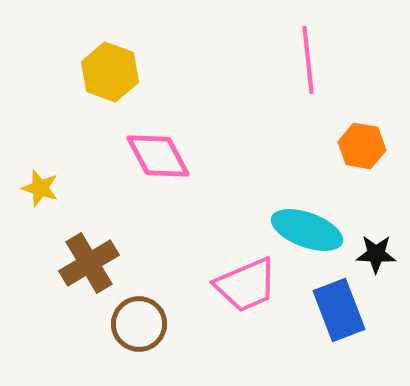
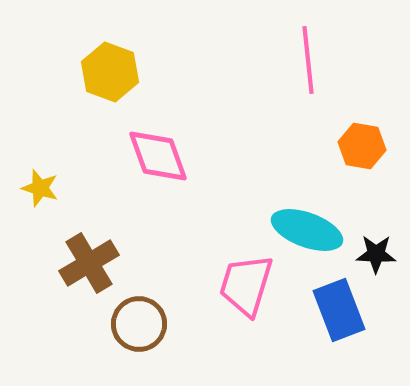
pink diamond: rotated 8 degrees clockwise
pink trapezoid: rotated 130 degrees clockwise
